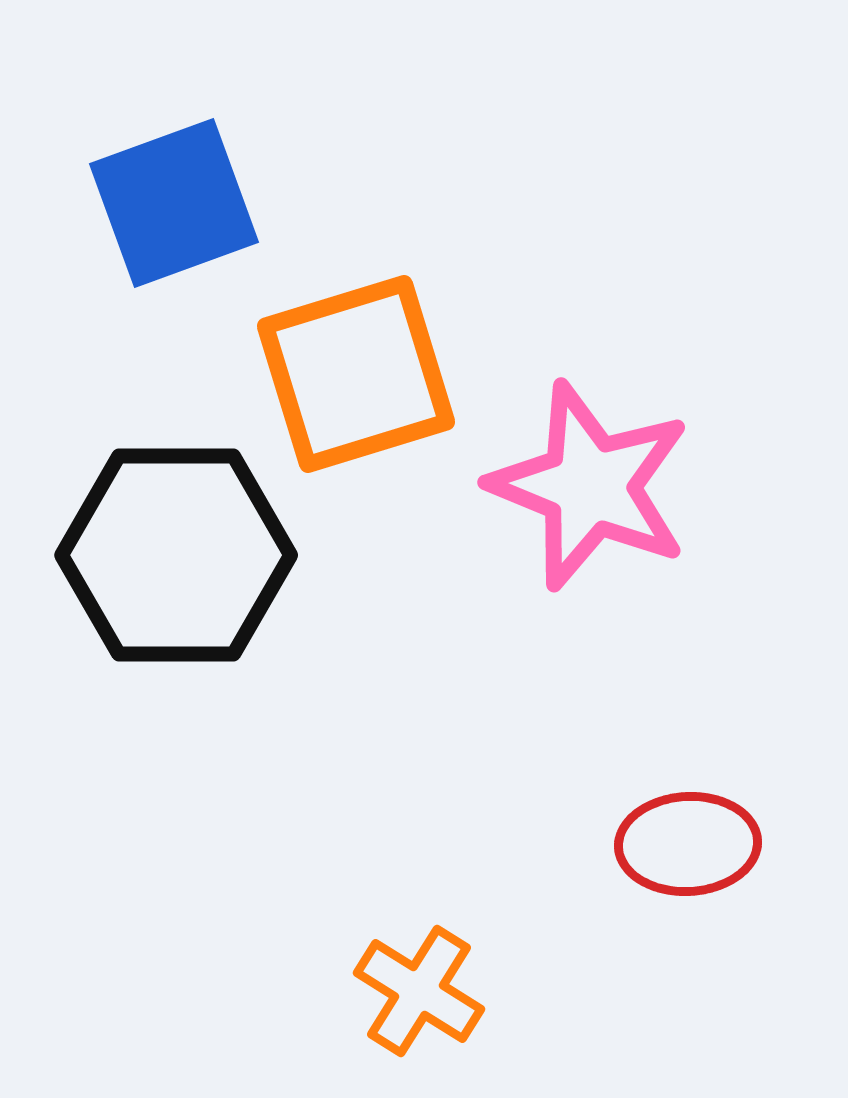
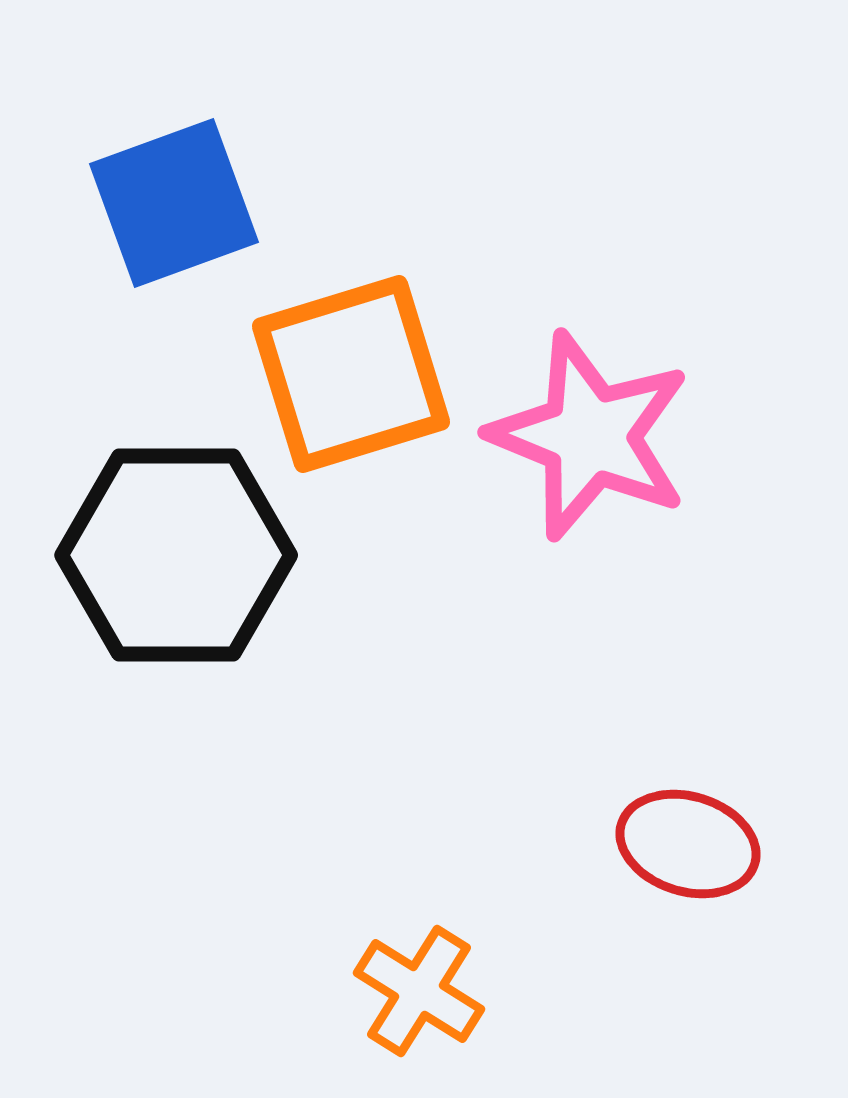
orange square: moved 5 px left
pink star: moved 50 px up
red ellipse: rotated 20 degrees clockwise
